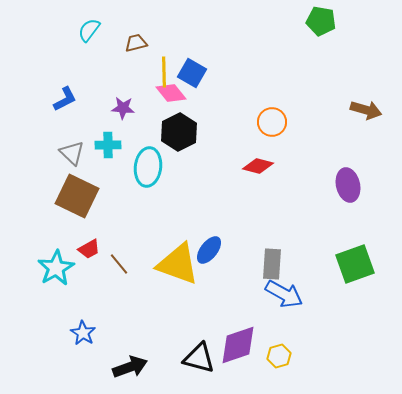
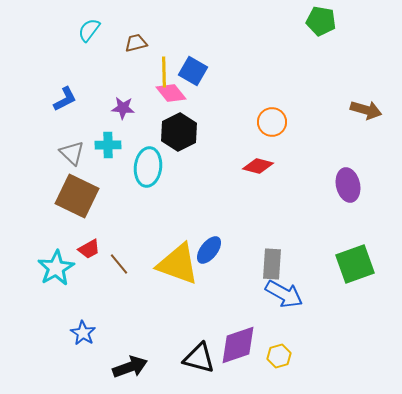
blue square: moved 1 px right, 2 px up
